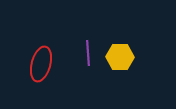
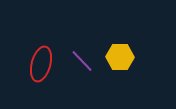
purple line: moved 6 px left, 8 px down; rotated 40 degrees counterclockwise
